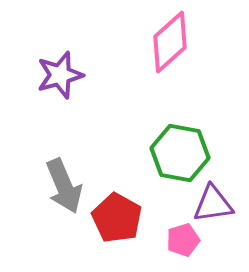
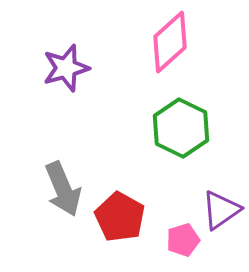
purple star: moved 6 px right, 7 px up
green hexagon: moved 1 px right, 25 px up; rotated 16 degrees clockwise
gray arrow: moved 1 px left, 3 px down
purple triangle: moved 8 px right, 6 px down; rotated 27 degrees counterclockwise
red pentagon: moved 3 px right, 1 px up
